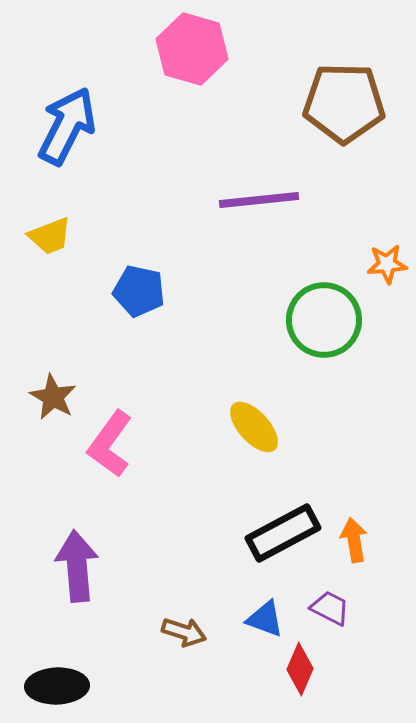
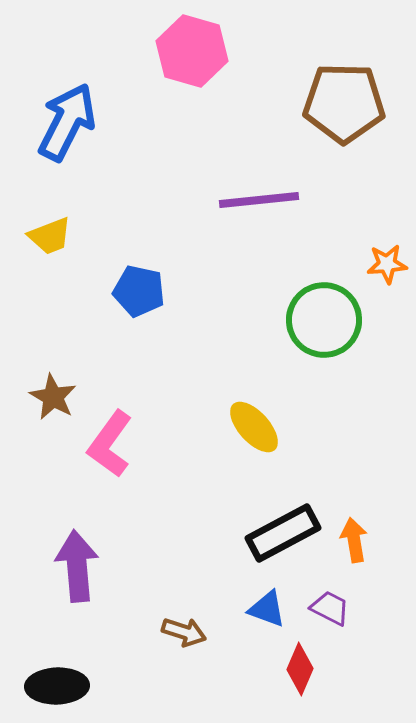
pink hexagon: moved 2 px down
blue arrow: moved 4 px up
blue triangle: moved 2 px right, 10 px up
